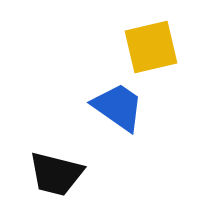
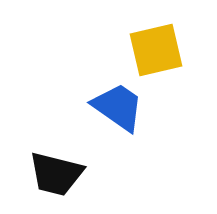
yellow square: moved 5 px right, 3 px down
